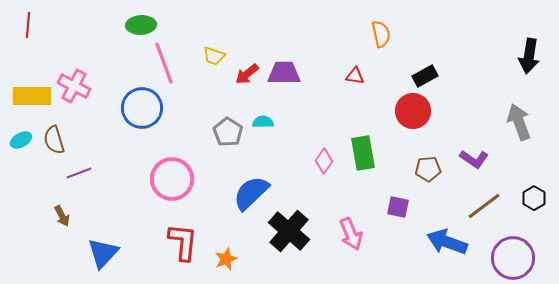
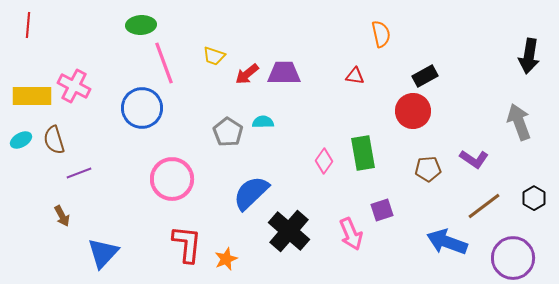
purple square: moved 16 px left, 3 px down; rotated 30 degrees counterclockwise
red L-shape: moved 4 px right, 2 px down
